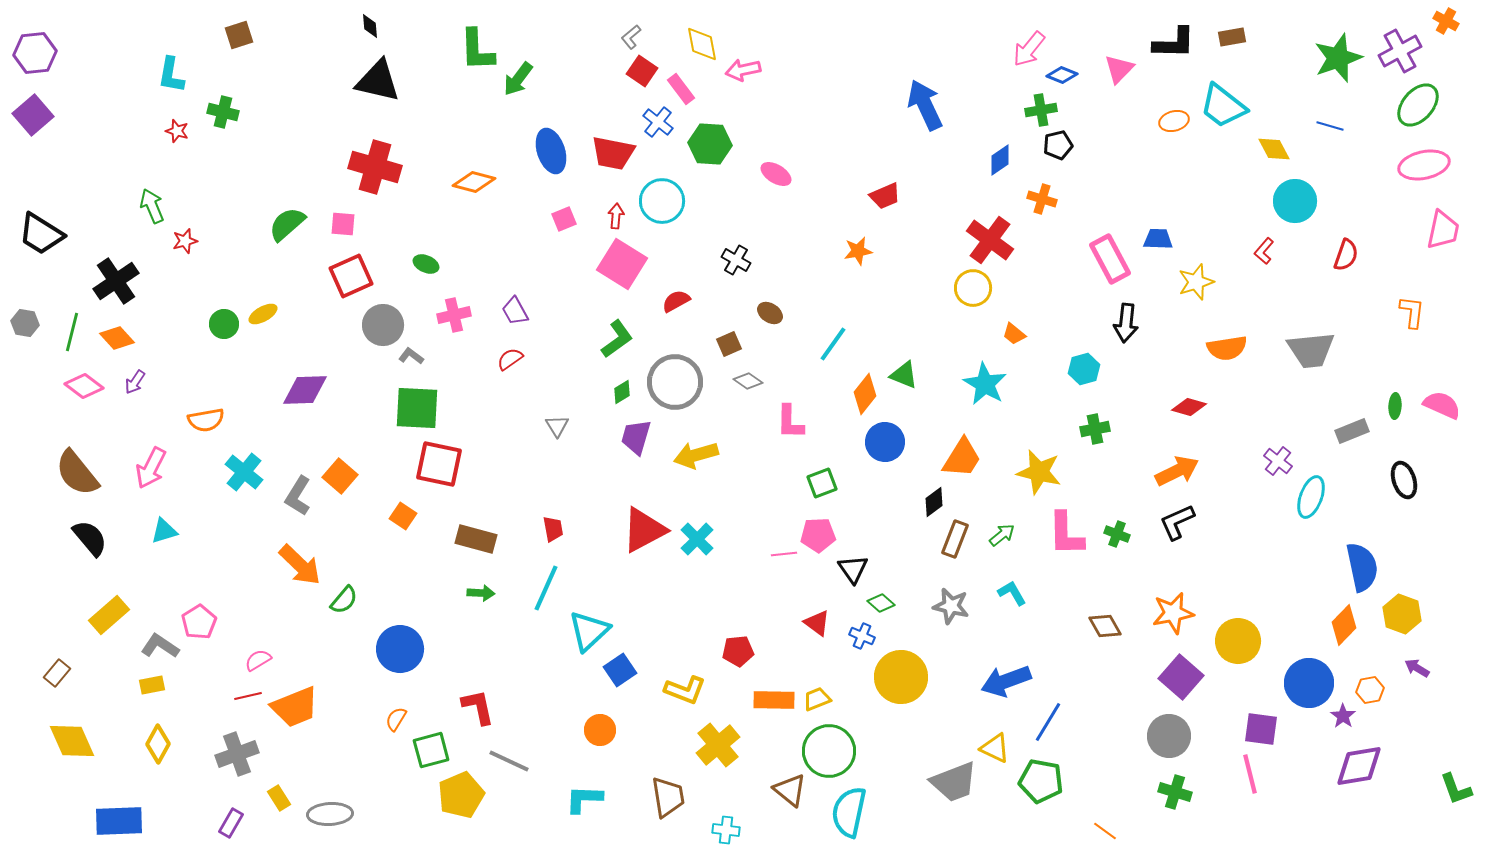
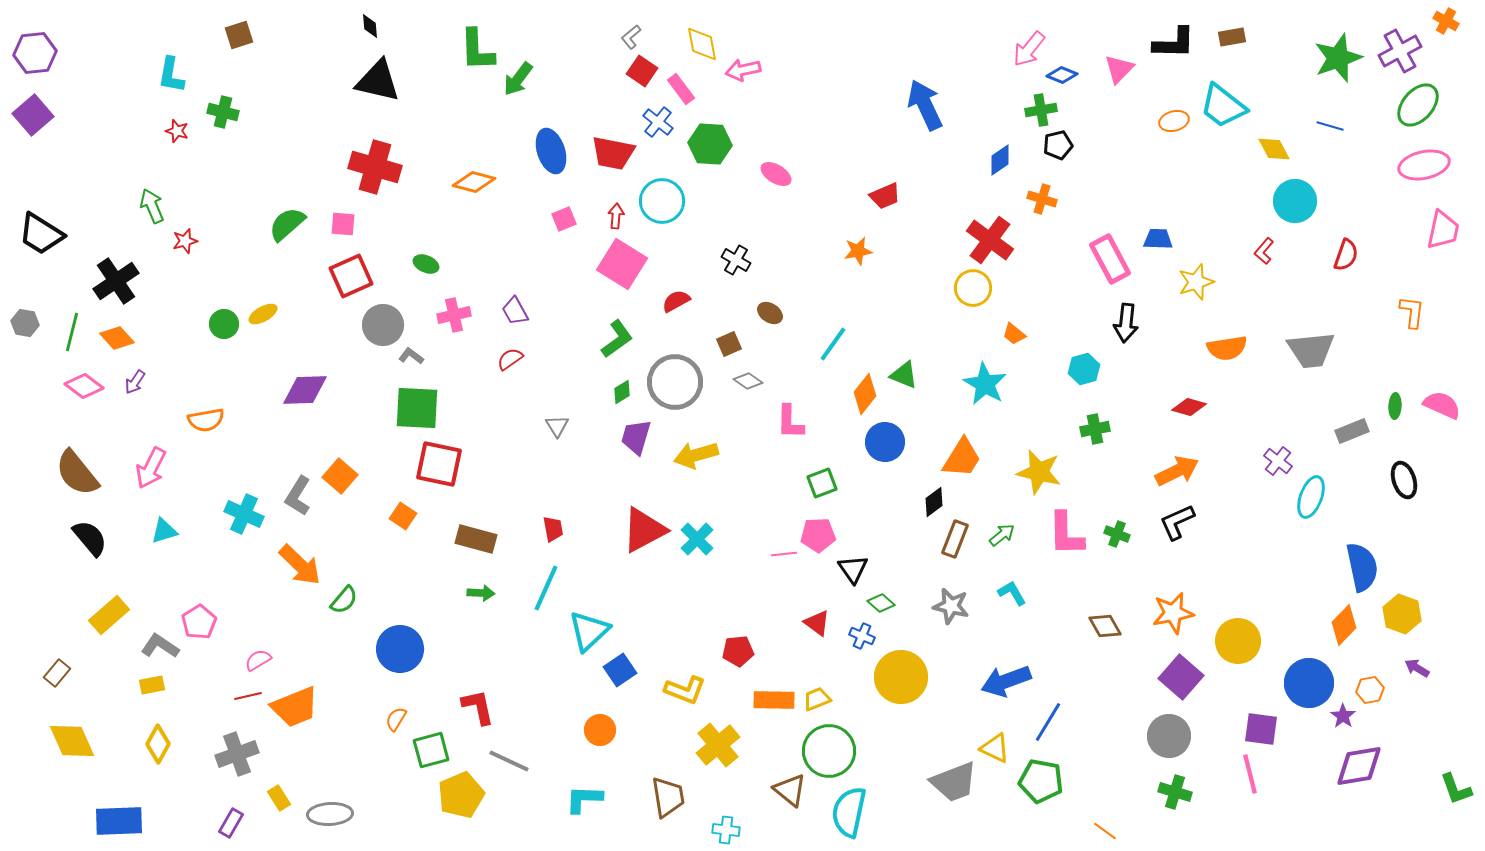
cyan cross at (244, 472): moved 42 px down; rotated 15 degrees counterclockwise
